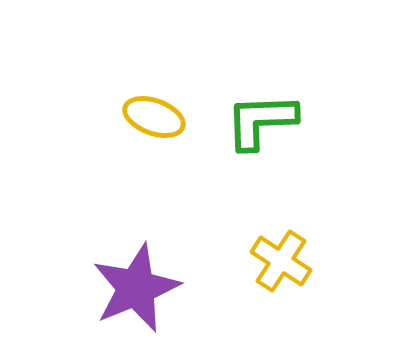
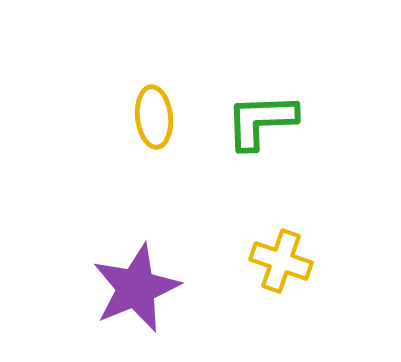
yellow ellipse: rotated 64 degrees clockwise
yellow cross: rotated 14 degrees counterclockwise
